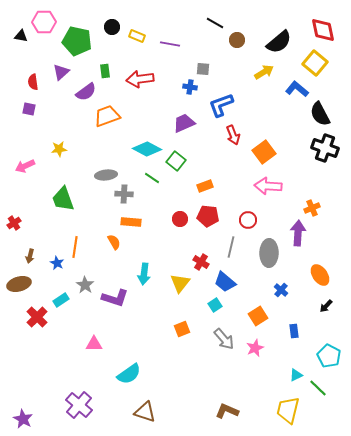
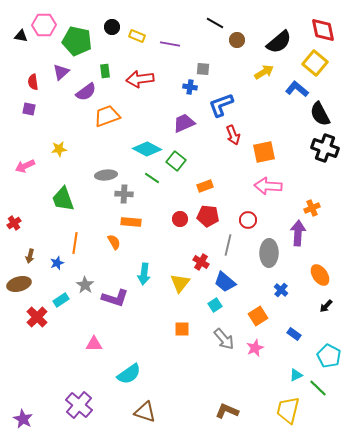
pink hexagon at (44, 22): moved 3 px down
orange square at (264, 152): rotated 25 degrees clockwise
orange line at (75, 247): moved 4 px up
gray line at (231, 247): moved 3 px left, 2 px up
blue star at (57, 263): rotated 24 degrees clockwise
orange square at (182, 329): rotated 21 degrees clockwise
blue rectangle at (294, 331): moved 3 px down; rotated 48 degrees counterclockwise
